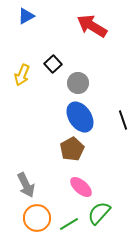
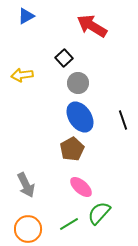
black square: moved 11 px right, 6 px up
yellow arrow: rotated 60 degrees clockwise
orange circle: moved 9 px left, 11 px down
